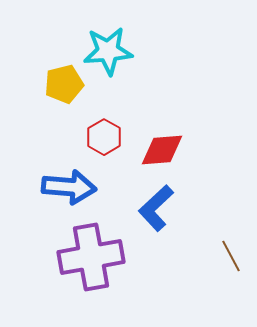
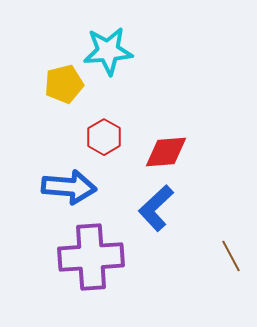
red diamond: moved 4 px right, 2 px down
purple cross: rotated 6 degrees clockwise
